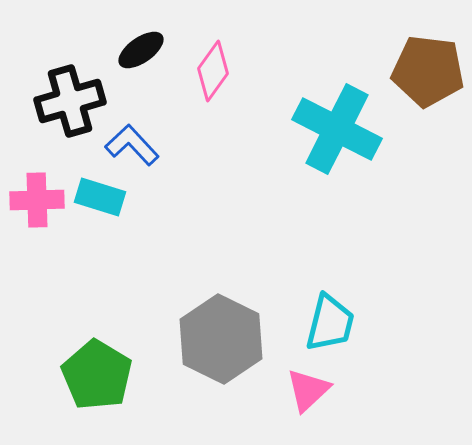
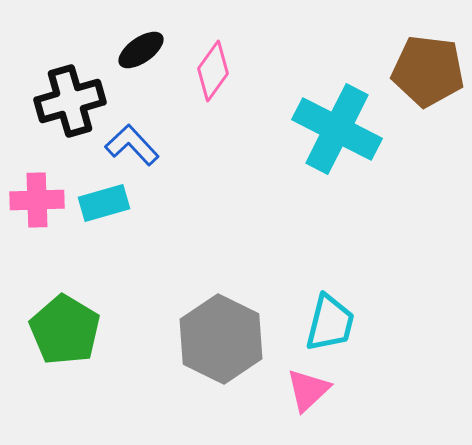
cyan rectangle: moved 4 px right, 6 px down; rotated 33 degrees counterclockwise
green pentagon: moved 32 px left, 45 px up
